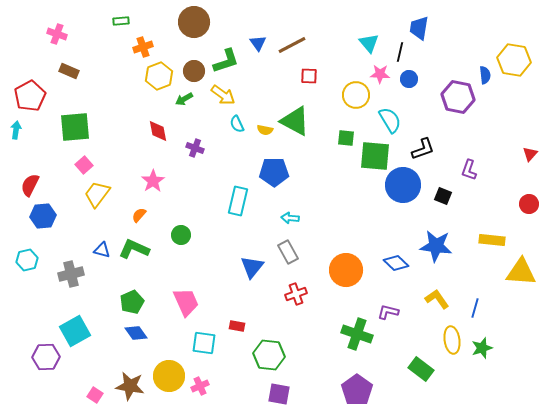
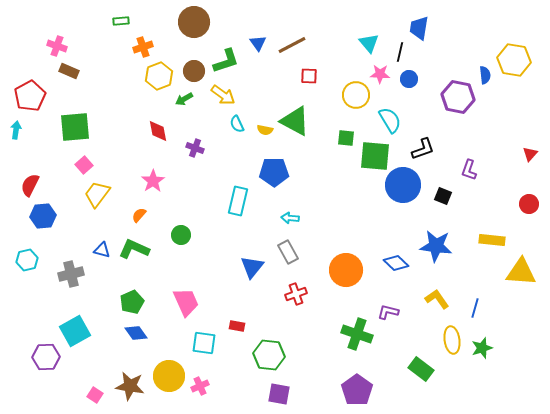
pink cross at (57, 34): moved 12 px down
